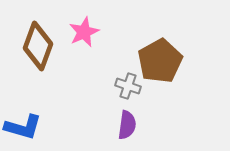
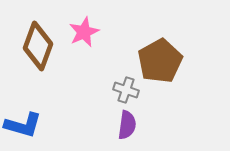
gray cross: moved 2 px left, 4 px down
blue L-shape: moved 2 px up
